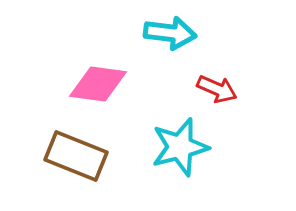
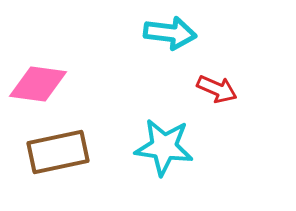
pink diamond: moved 60 px left
cyan star: moved 16 px left; rotated 22 degrees clockwise
brown rectangle: moved 18 px left, 4 px up; rotated 34 degrees counterclockwise
